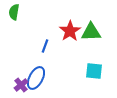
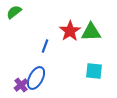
green semicircle: rotated 42 degrees clockwise
